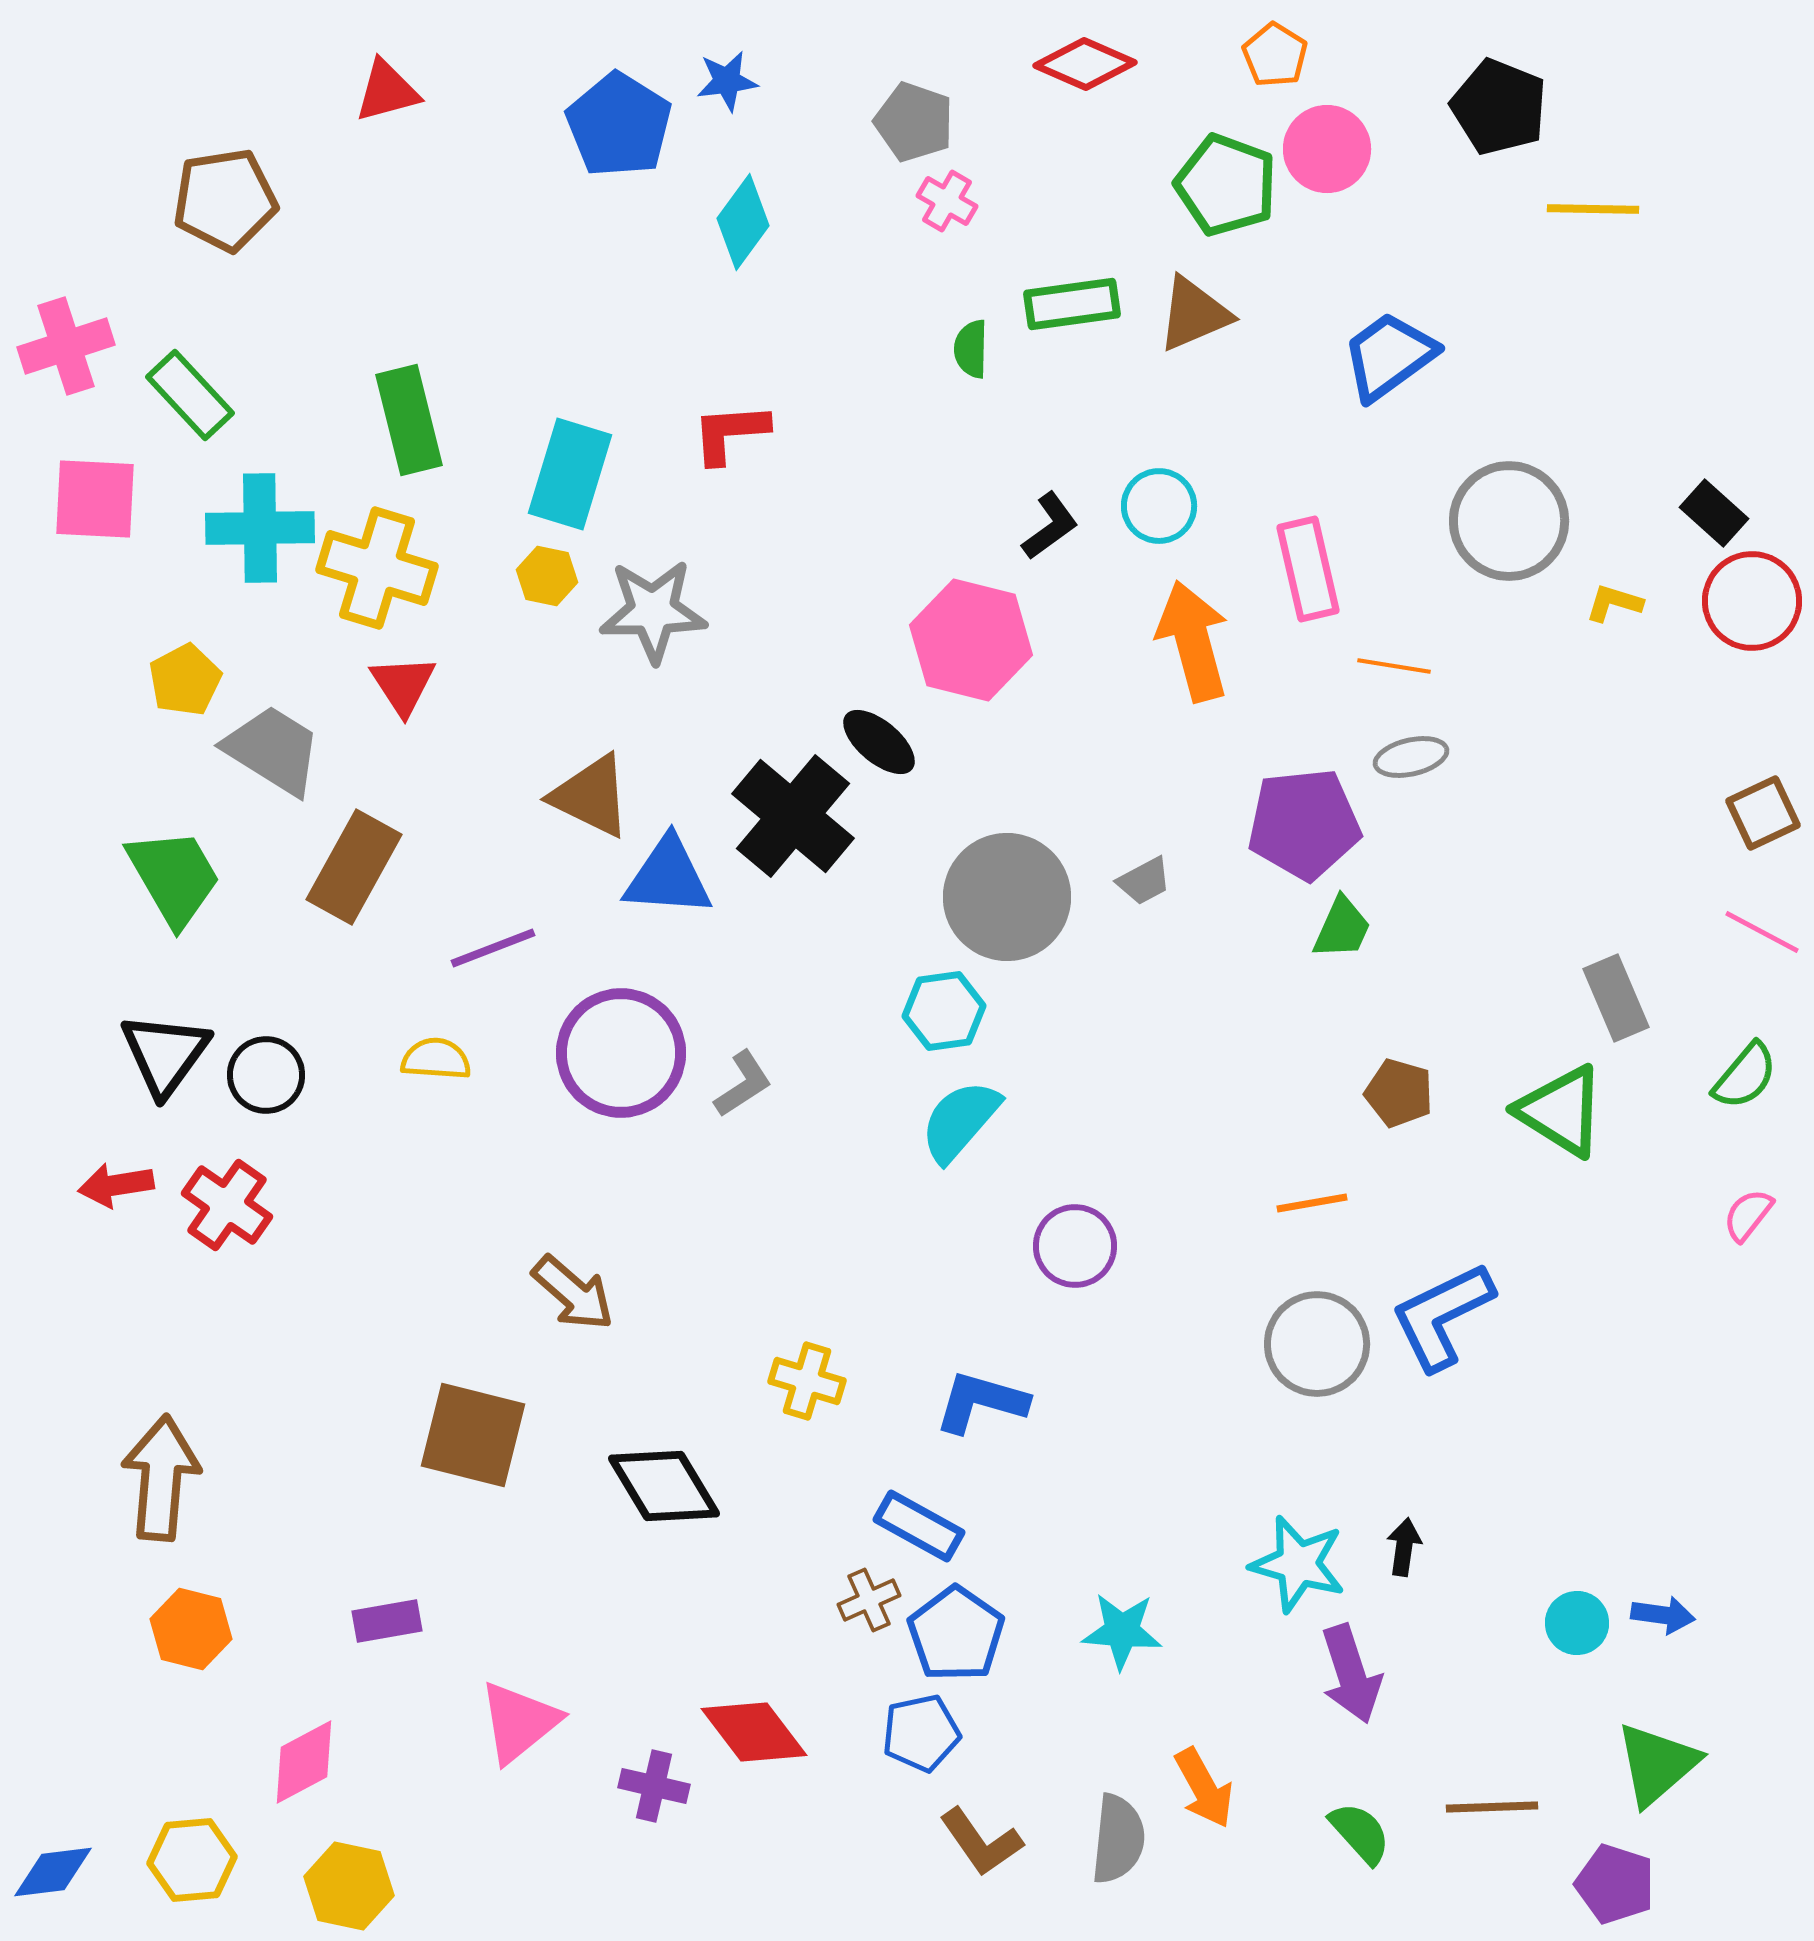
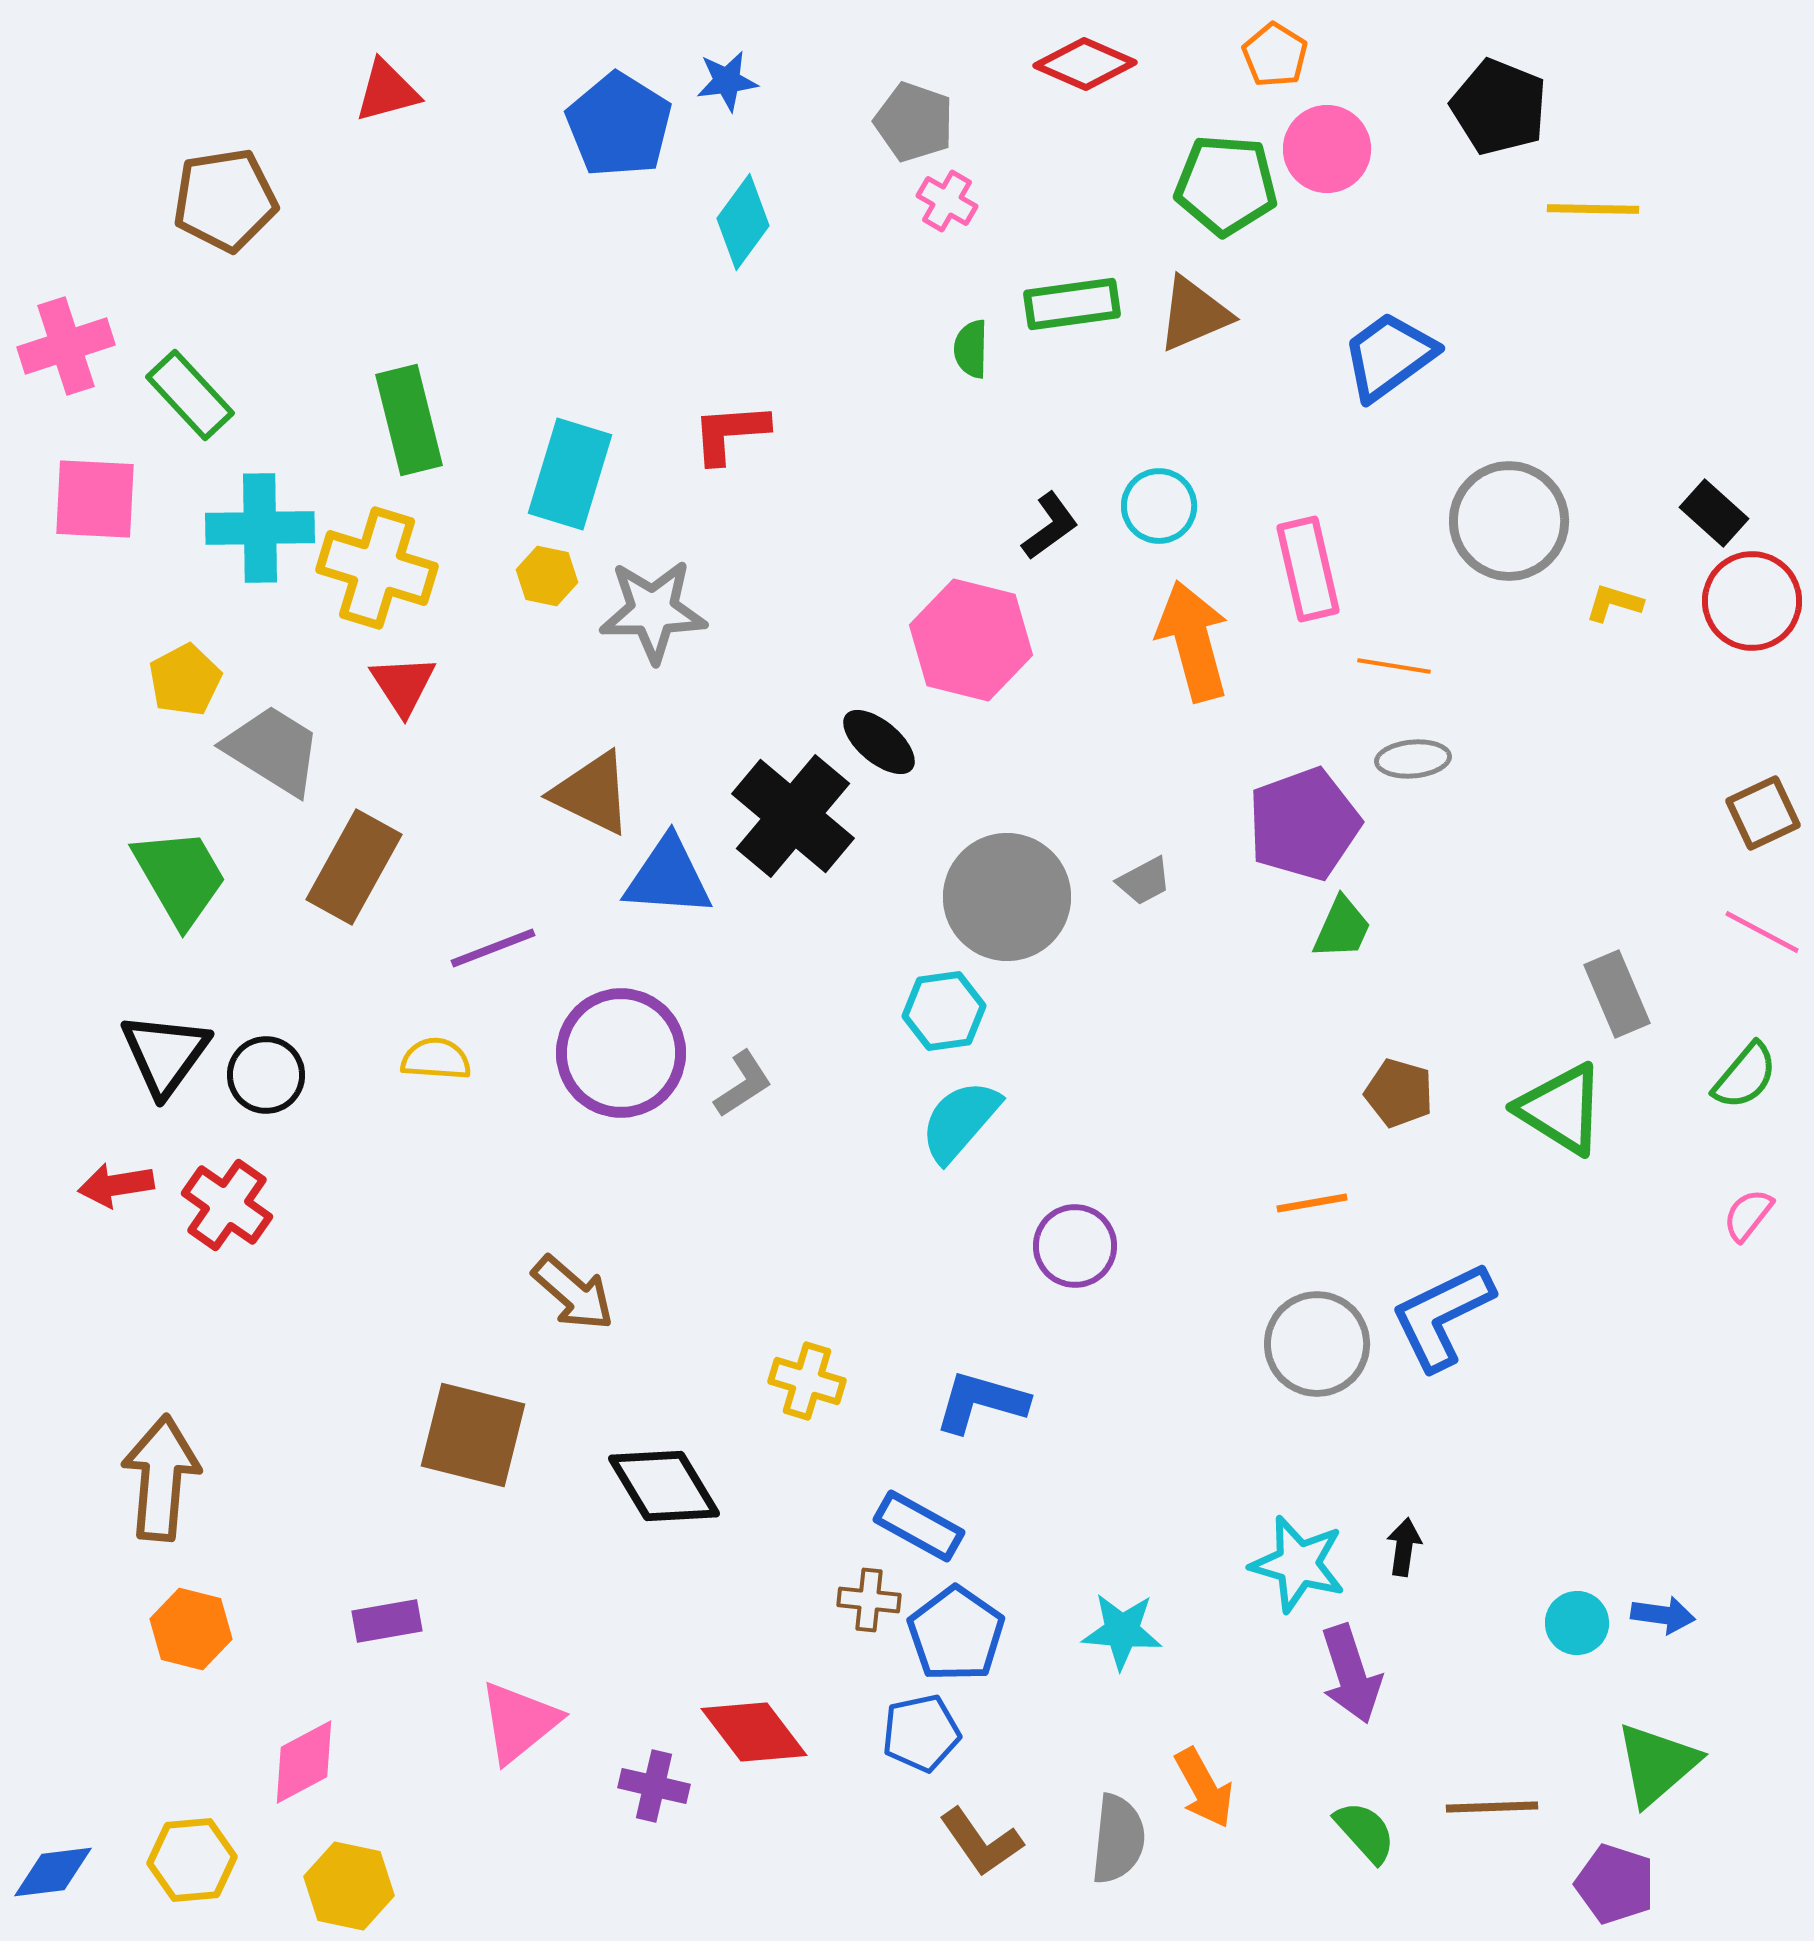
green pentagon at (1226, 185): rotated 16 degrees counterclockwise
gray ellipse at (1411, 757): moved 2 px right, 2 px down; rotated 8 degrees clockwise
brown triangle at (591, 796): moved 1 px right, 3 px up
purple pentagon at (1304, 824): rotated 14 degrees counterclockwise
green trapezoid at (174, 877): moved 6 px right
gray rectangle at (1616, 998): moved 1 px right, 4 px up
green triangle at (1561, 1111): moved 2 px up
brown cross at (869, 1600): rotated 30 degrees clockwise
green semicircle at (1360, 1833): moved 5 px right, 1 px up
